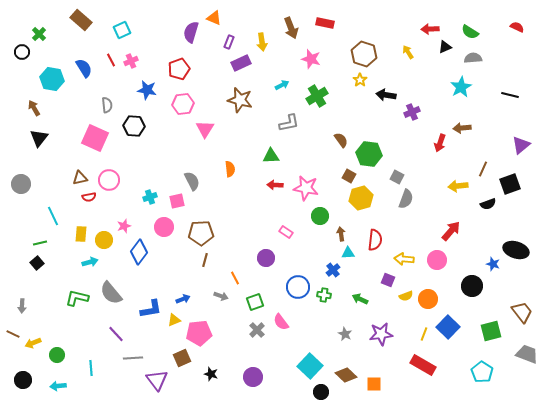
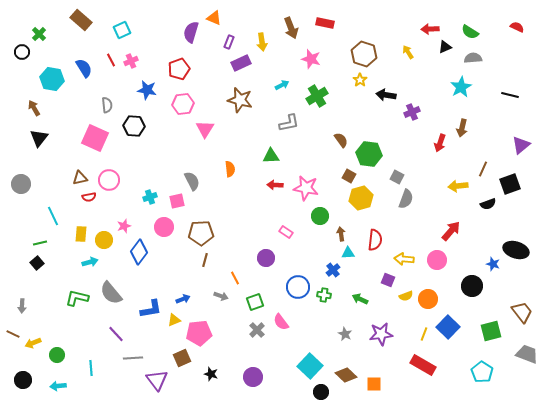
brown arrow at (462, 128): rotated 72 degrees counterclockwise
